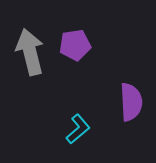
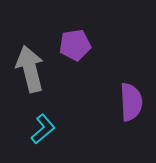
gray arrow: moved 17 px down
cyan L-shape: moved 35 px left
